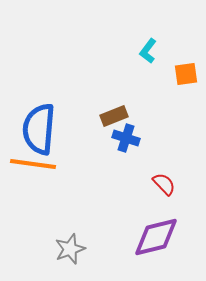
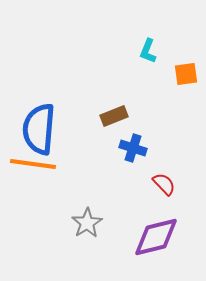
cyan L-shape: rotated 15 degrees counterclockwise
blue cross: moved 7 px right, 10 px down
gray star: moved 17 px right, 26 px up; rotated 12 degrees counterclockwise
